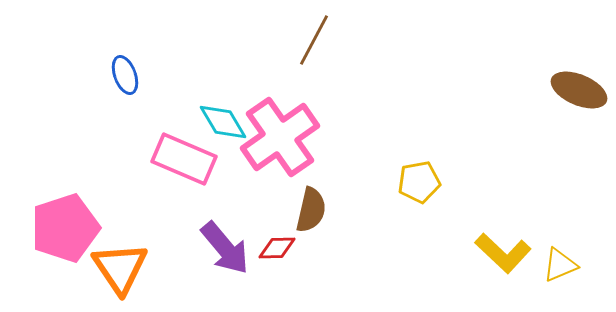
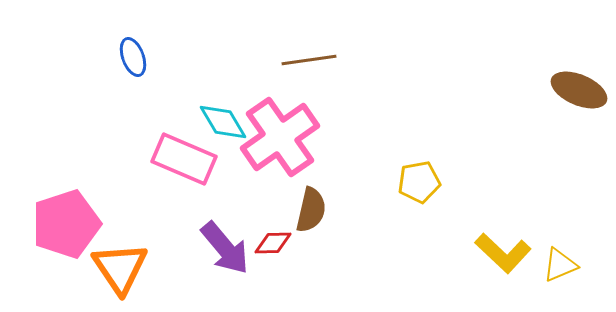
brown line: moved 5 px left, 20 px down; rotated 54 degrees clockwise
blue ellipse: moved 8 px right, 18 px up
pink pentagon: moved 1 px right, 4 px up
red diamond: moved 4 px left, 5 px up
